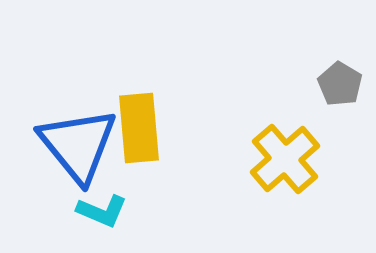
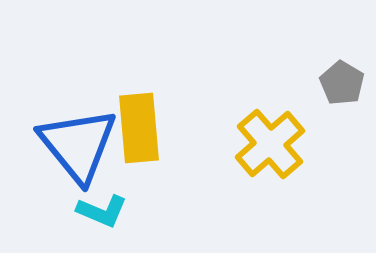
gray pentagon: moved 2 px right, 1 px up
yellow cross: moved 15 px left, 15 px up
